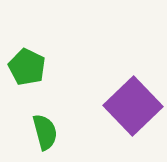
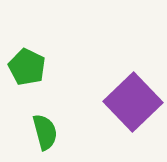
purple square: moved 4 px up
